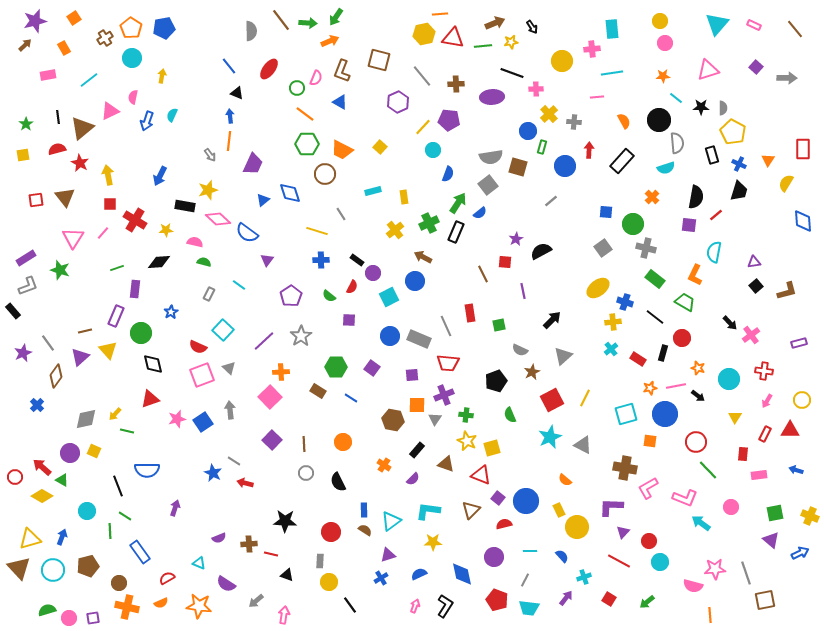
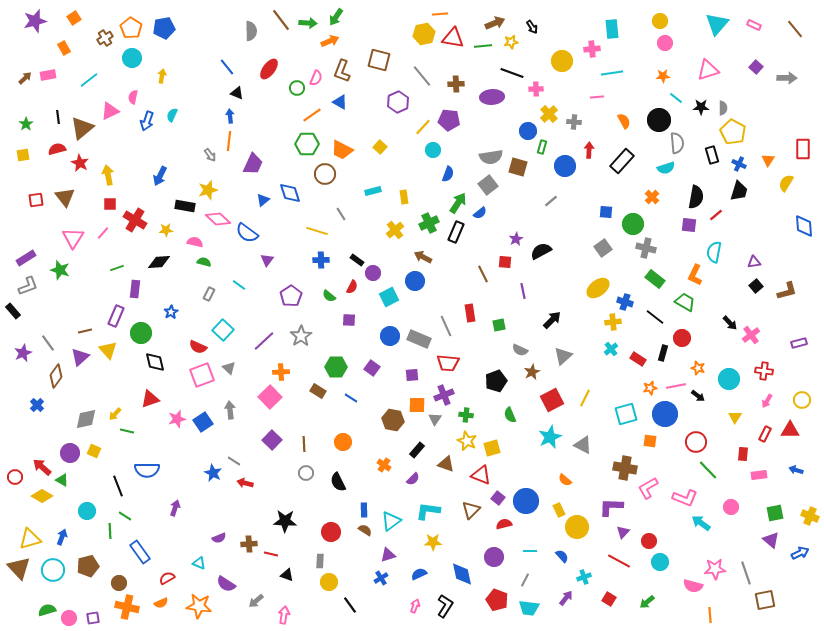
brown arrow at (25, 45): moved 33 px down
blue line at (229, 66): moved 2 px left, 1 px down
orange line at (305, 114): moved 7 px right, 1 px down; rotated 72 degrees counterclockwise
blue diamond at (803, 221): moved 1 px right, 5 px down
black diamond at (153, 364): moved 2 px right, 2 px up
